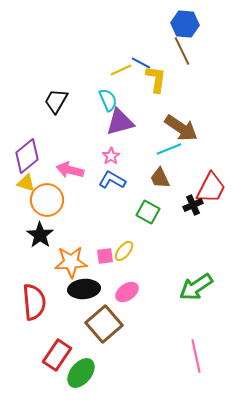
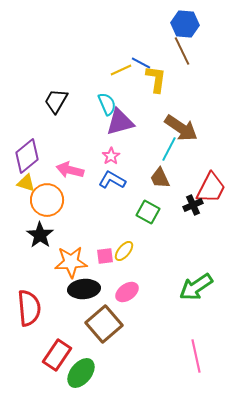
cyan semicircle: moved 1 px left, 4 px down
cyan line: rotated 40 degrees counterclockwise
red semicircle: moved 5 px left, 6 px down
